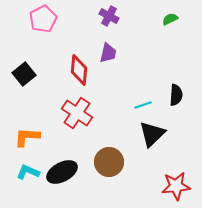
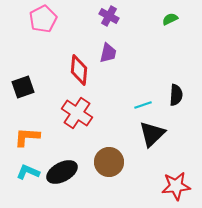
black square: moved 1 px left, 13 px down; rotated 20 degrees clockwise
